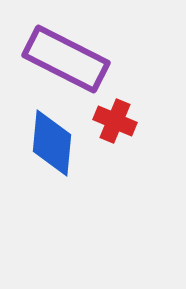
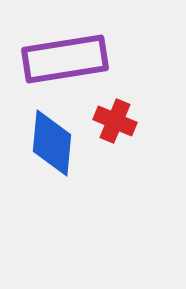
purple rectangle: moved 1 px left; rotated 36 degrees counterclockwise
